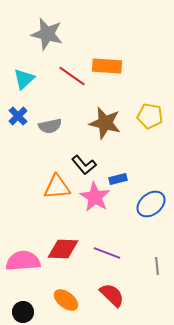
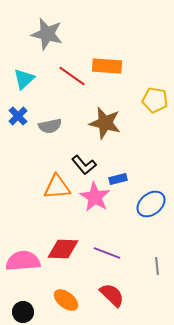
yellow pentagon: moved 5 px right, 16 px up
